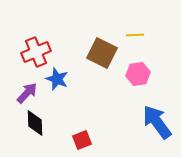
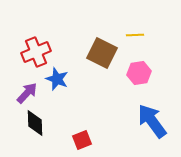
pink hexagon: moved 1 px right, 1 px up
blue arrow: moved 5 px left, 1 px up
